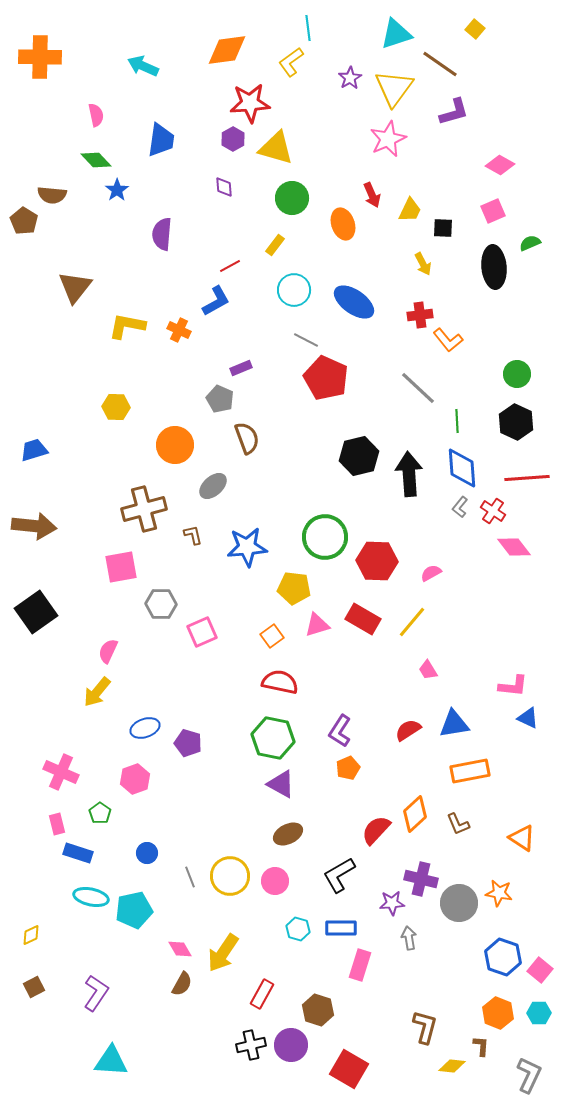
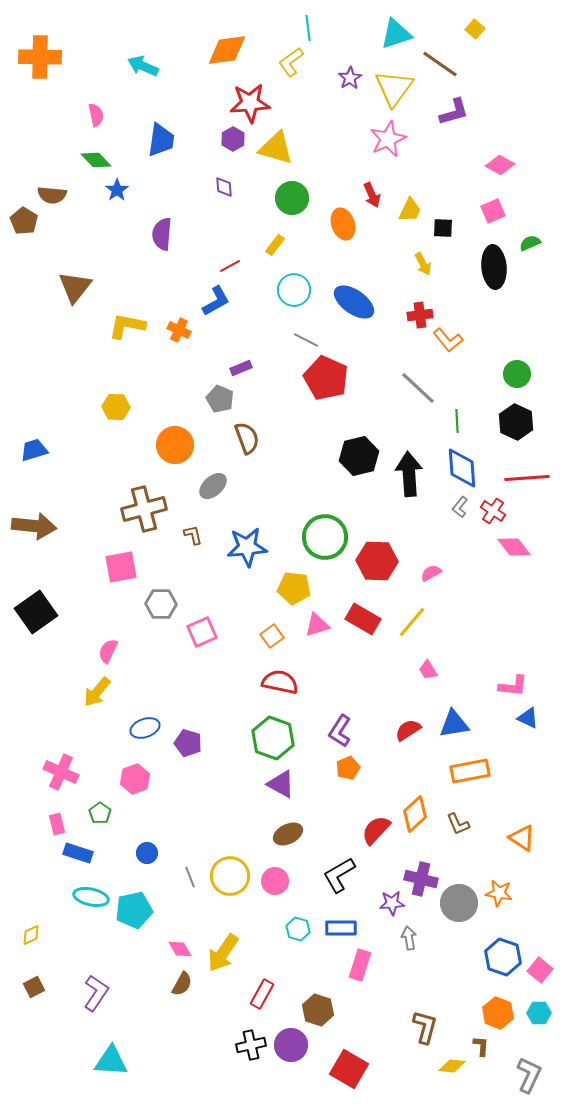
green hexagon at (273, 738): rotated 9 degrees clockwise
